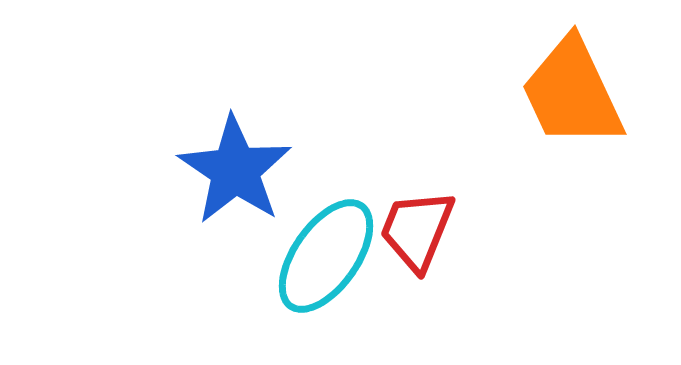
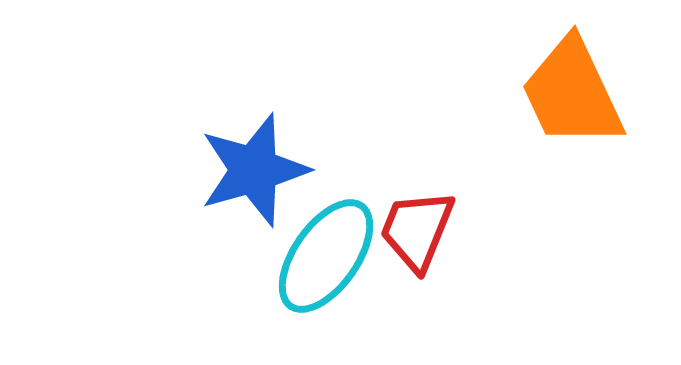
blue star: moved 19 px right; rotated 22 degrees clockwise
